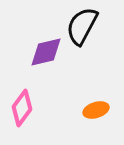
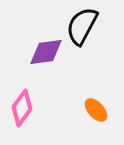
purple diamond: rotated 6 degrees clockwise
orange ellipse: rotated 65 degrees clockwise
